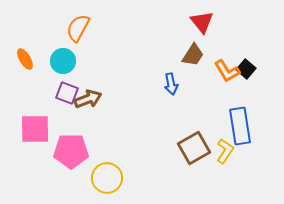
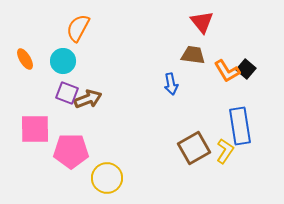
brown trapezoid: rotated 115 degrees counterclockwise
